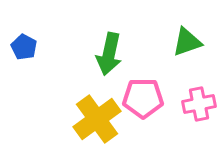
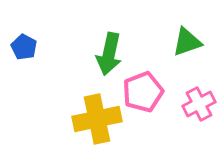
pink pentagon: moved 6 px up; rotated 21 degrees counterclockwise
pink cross: rotated 16 degrees counterclockwise
yellow cross: rotated 24 degrees clockwise
